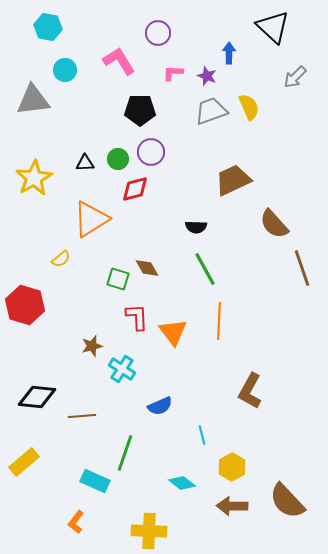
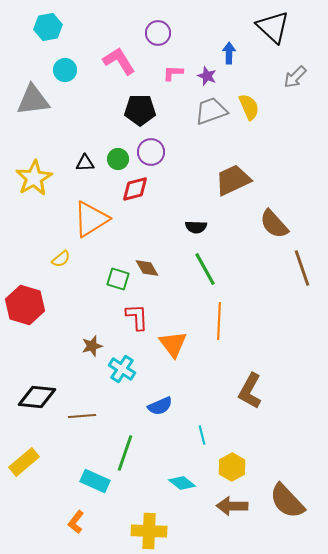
cyan hexagon at (48, 27): rotated 20 degrees counterclockwise
orange triangle at (173, 332): moved 12 px down
